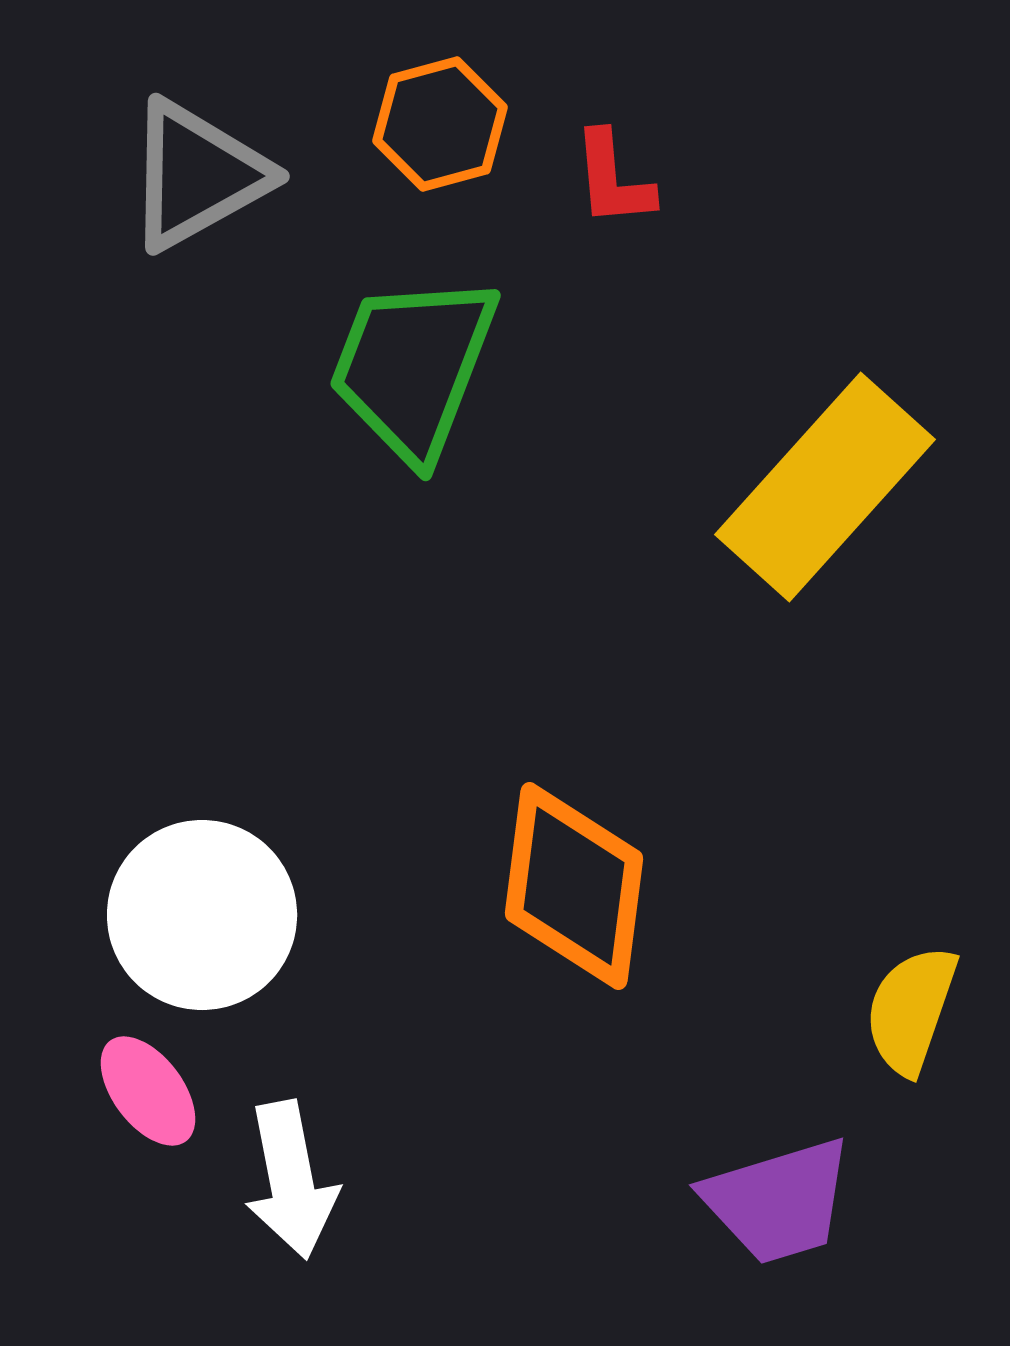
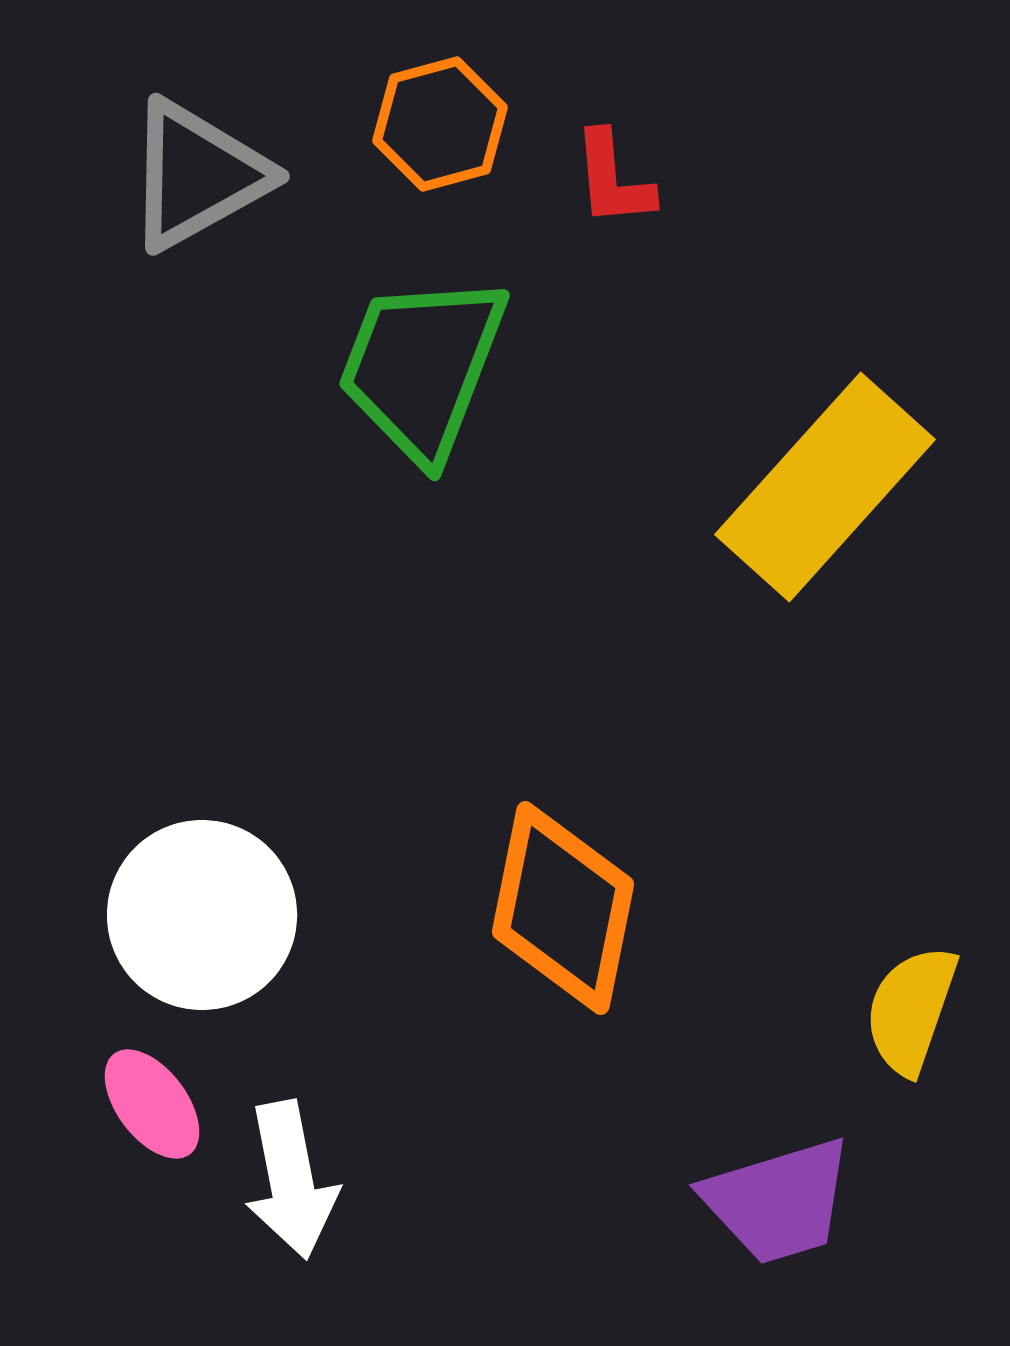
green trapezoid: moved 9 px right
orange diamond: moved 11 px left, 22 px down; rotated 4 degrees clockwise
pink ellipse: moved 4 px right, 13 px down
